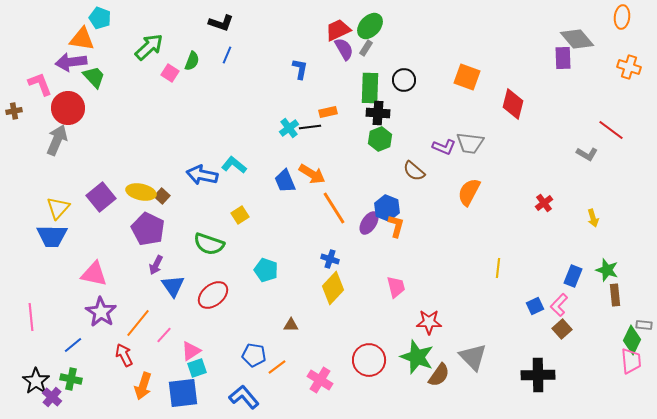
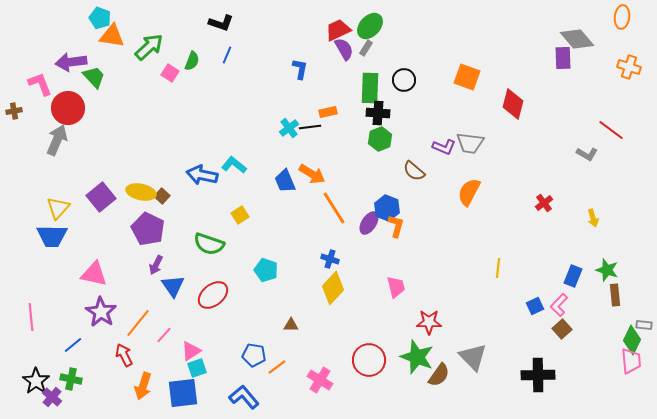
orange triangle at (82, 39): moved 30 px right, 3 px up
